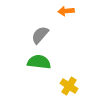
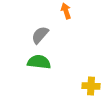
orange arrow: rotated 77 degrees clockwise
yellow cross: moved 22 px right; rotated 30 degrees counterclockwise
